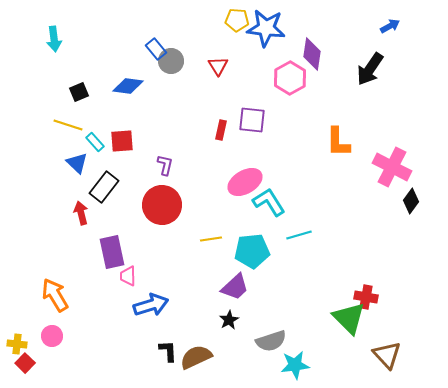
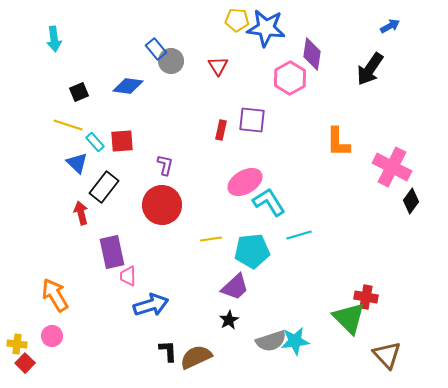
cyan star at (295, 365): moved 24 px up
